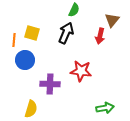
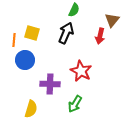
red star: rotated 20 degrees clockwise
green arrow: moved 30 px left, 4 px up; rotated 132 degrees clockwise
